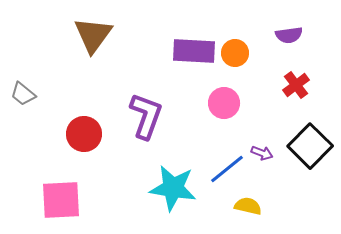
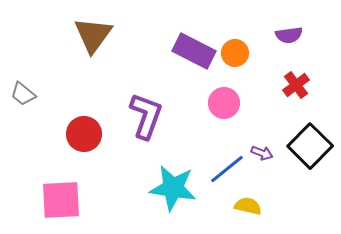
purple rectangle: rotated 24 degrees clockwise
